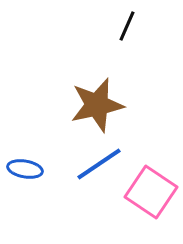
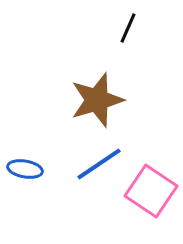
black line: moved 1 px right, 2 px down
brown star: moved 5 px up; rotated 4 degrees counterclockwise
pink square: moved 1 px up
